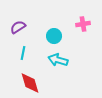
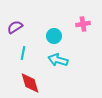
purple semicircle: moved 3 px left
